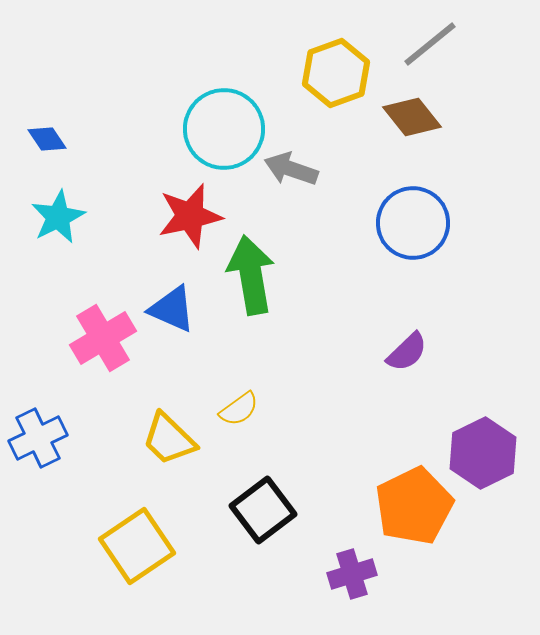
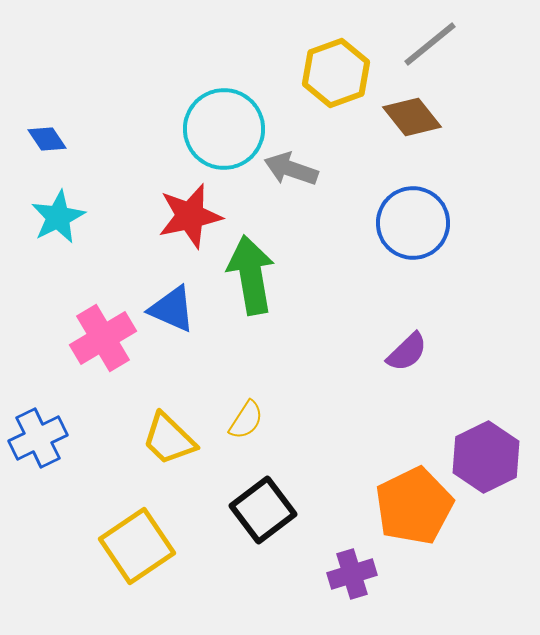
yellow semicircle: moved 7 px right, 11 px down; rotated 21 degrees counterclockwise
purple hexagon: moved 3 px right, 4 px down
